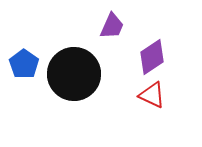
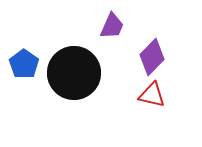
purple diamond: rotated 12 degrees counterclockwise
black circle: moved 1 px up
red triangle: rotated 12 degrees counterclockwise
